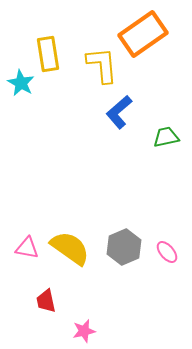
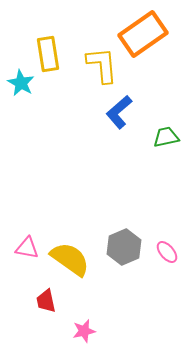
yellow semicircle: moved 11 px down
